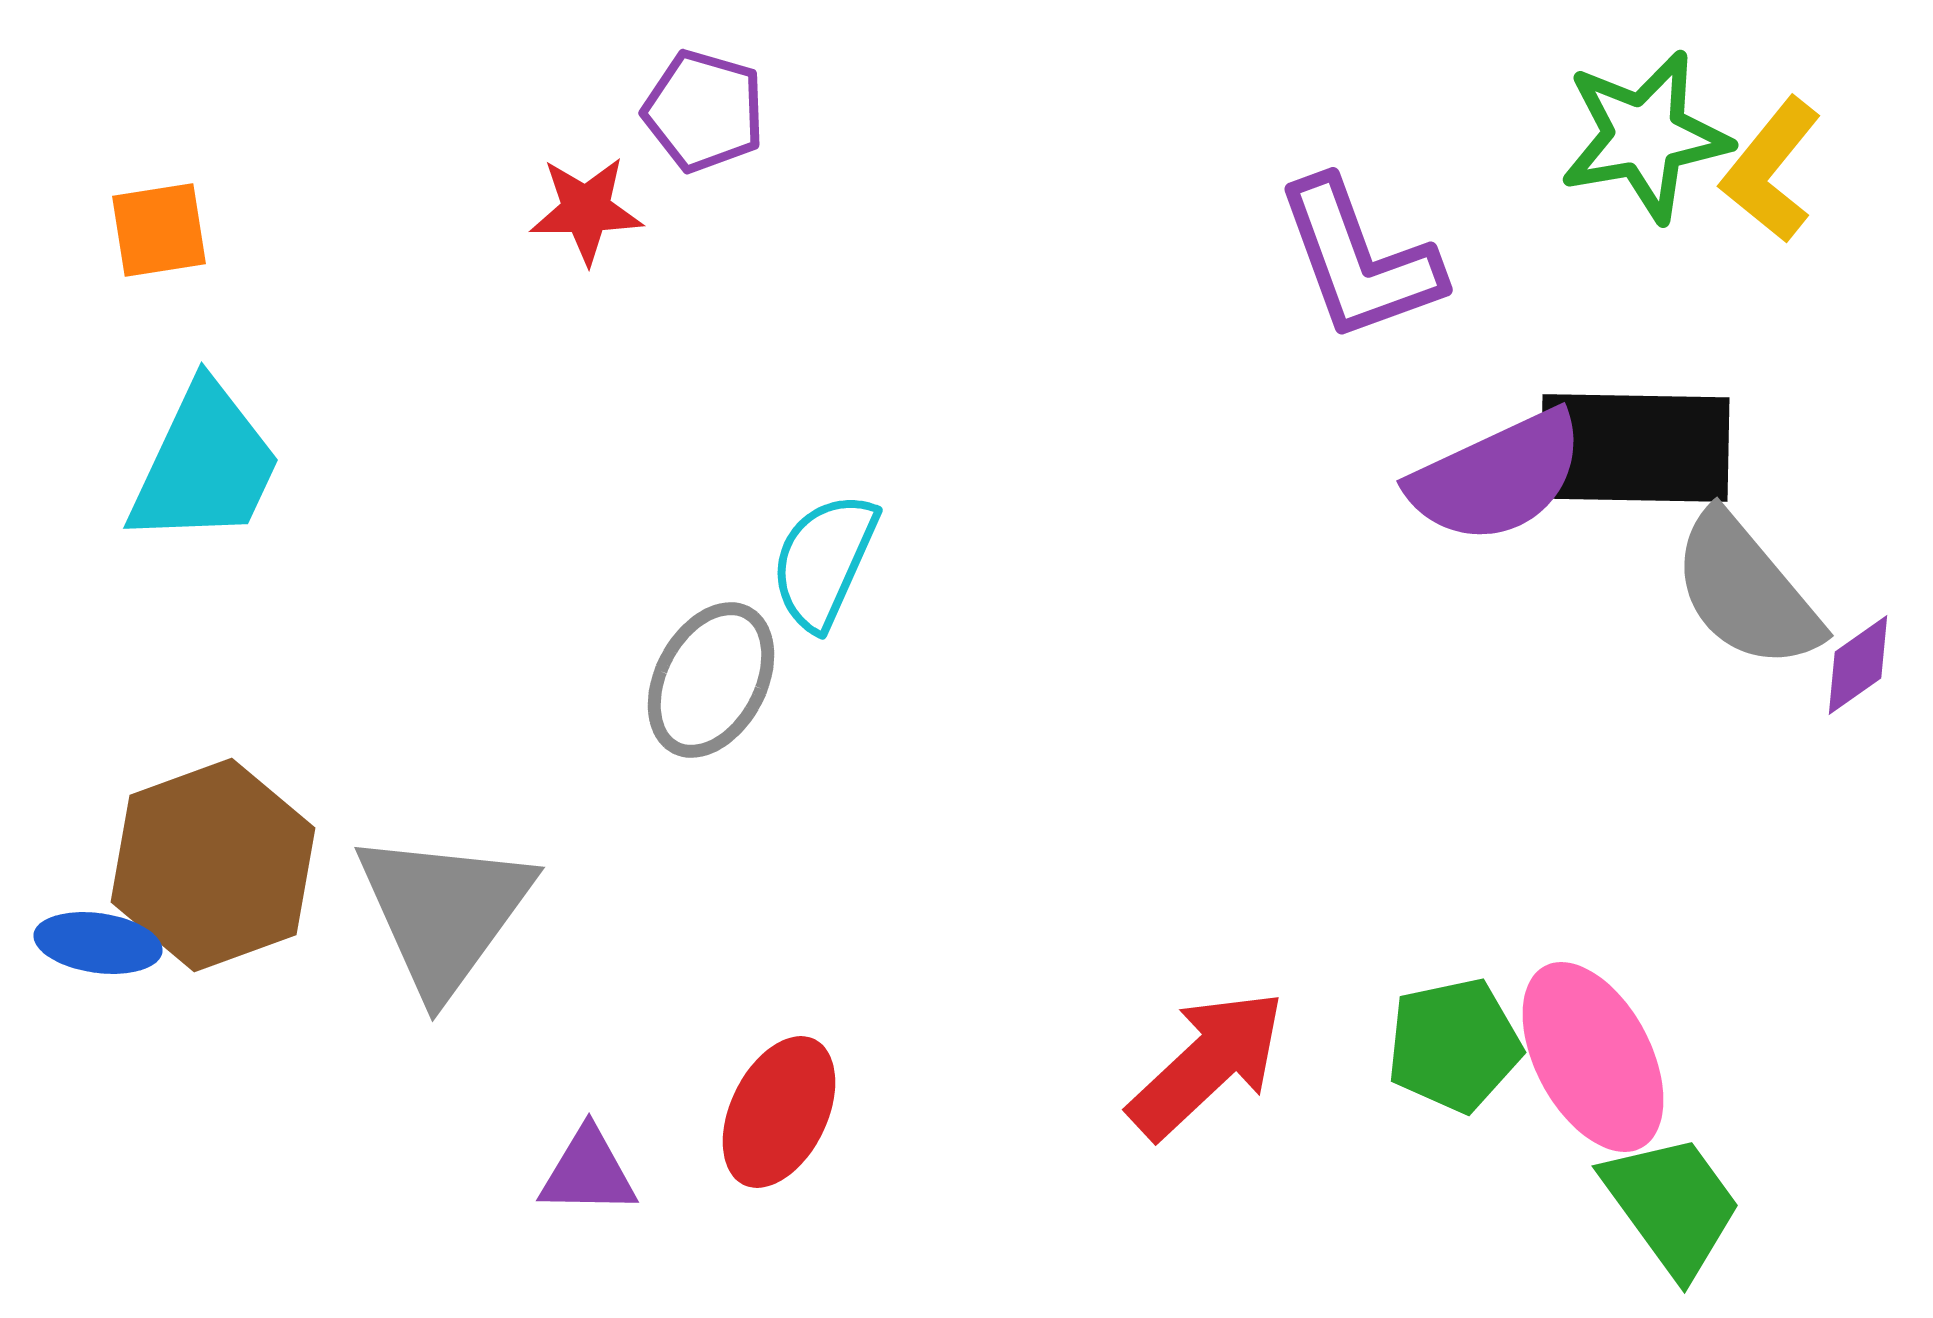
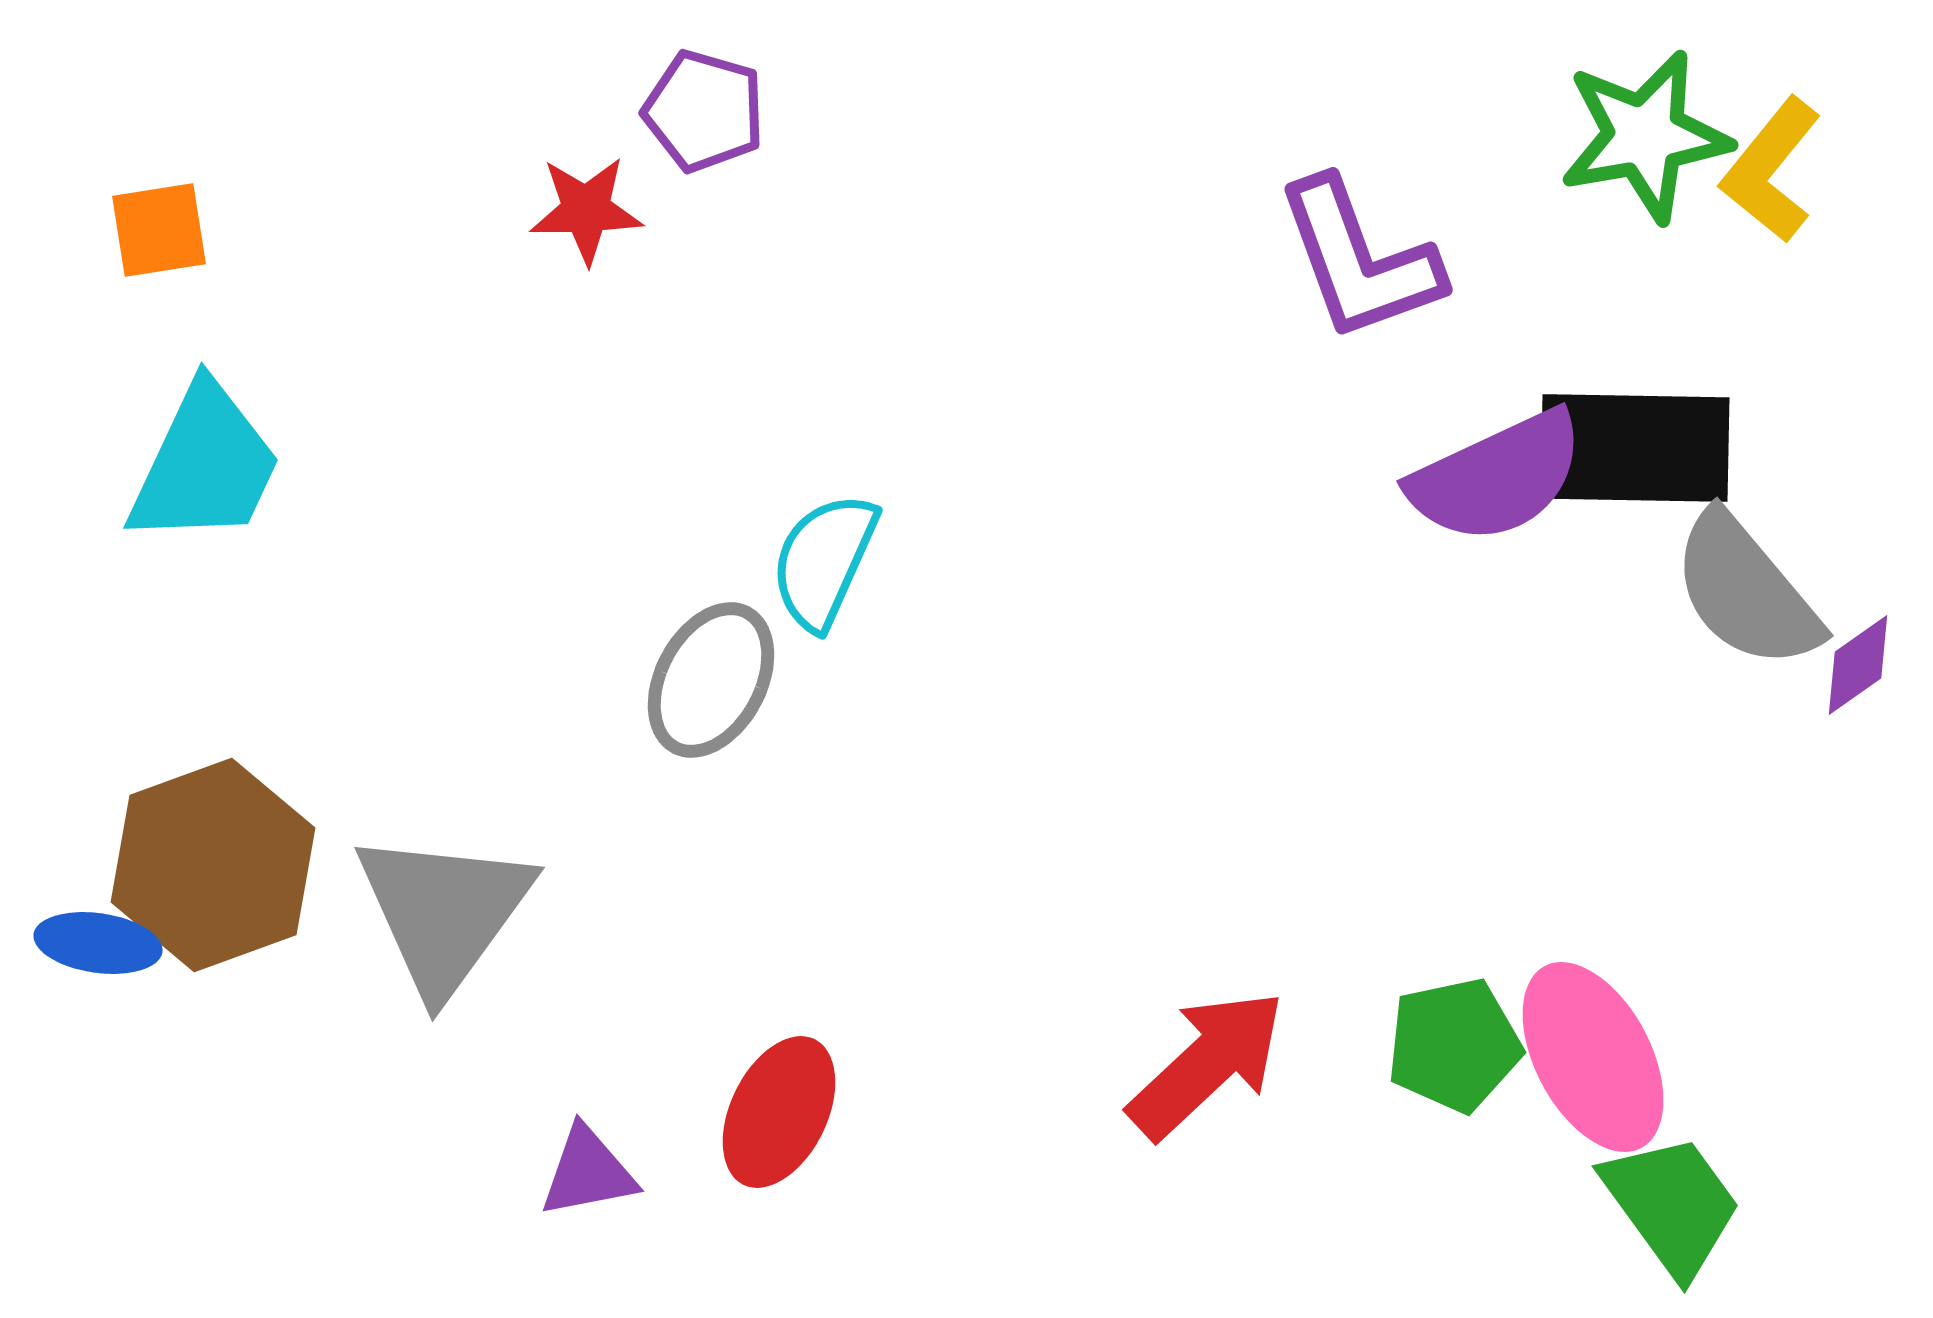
purple triangle: rotated 12 degrees counterclockwise
